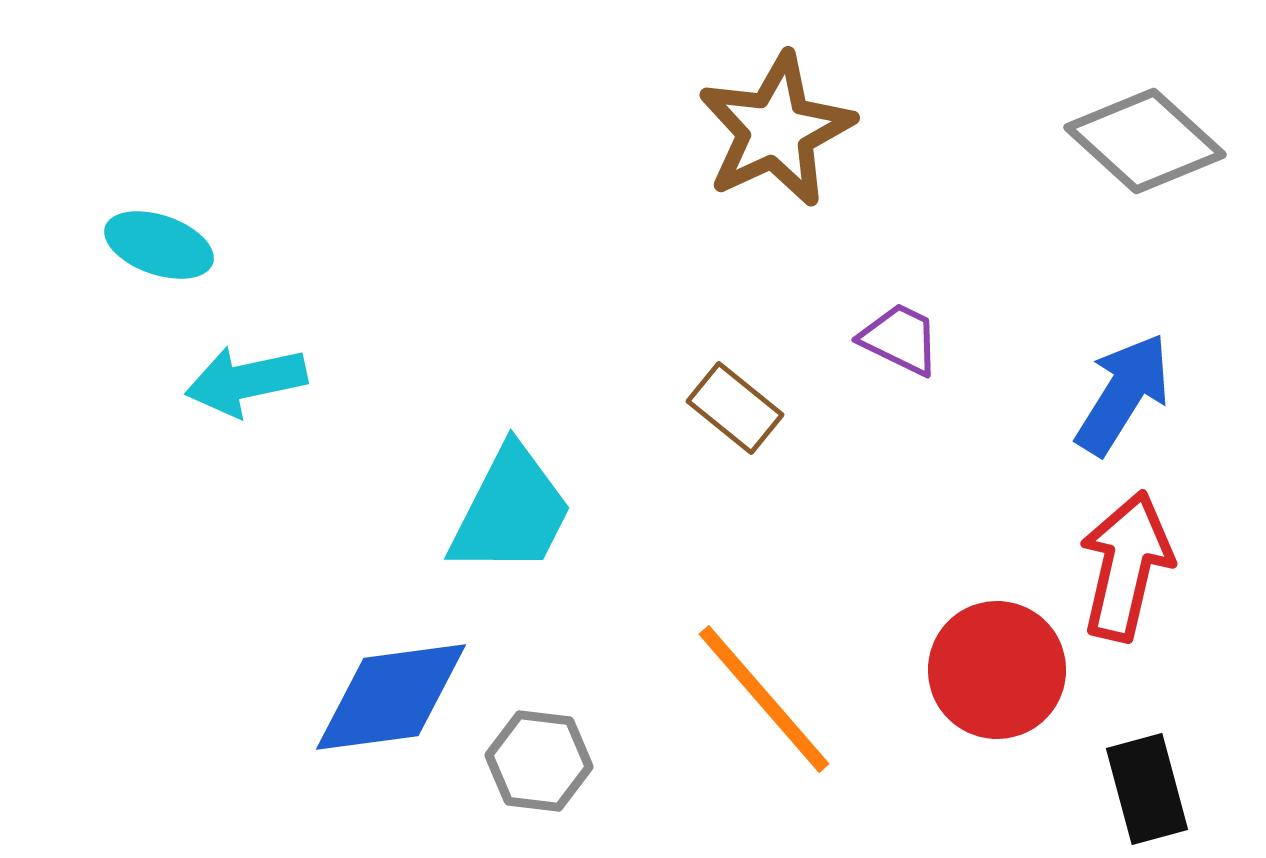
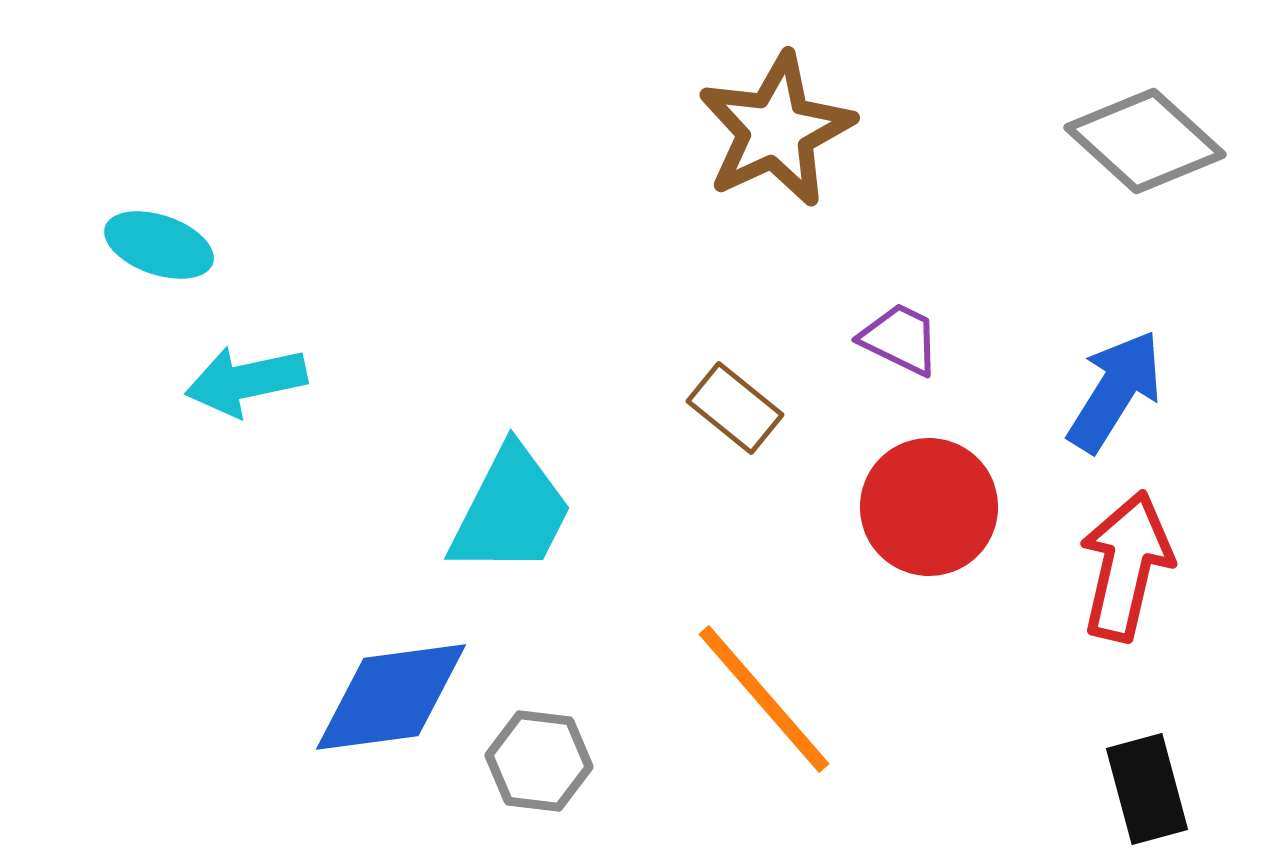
blue arrow: moved 8 px left, 3 px up
red circle: moved 68 px left, 163 px up
